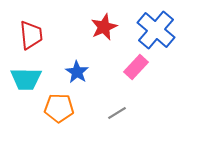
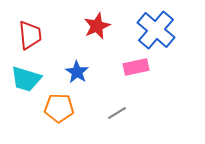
red star: moved 7 px left, 1 px up
red trapezoid: moved 1 px left
pink rectangle: rotated 35 degrees clockwise
cyan trapezoid: rotated 16 degrees clockwise
